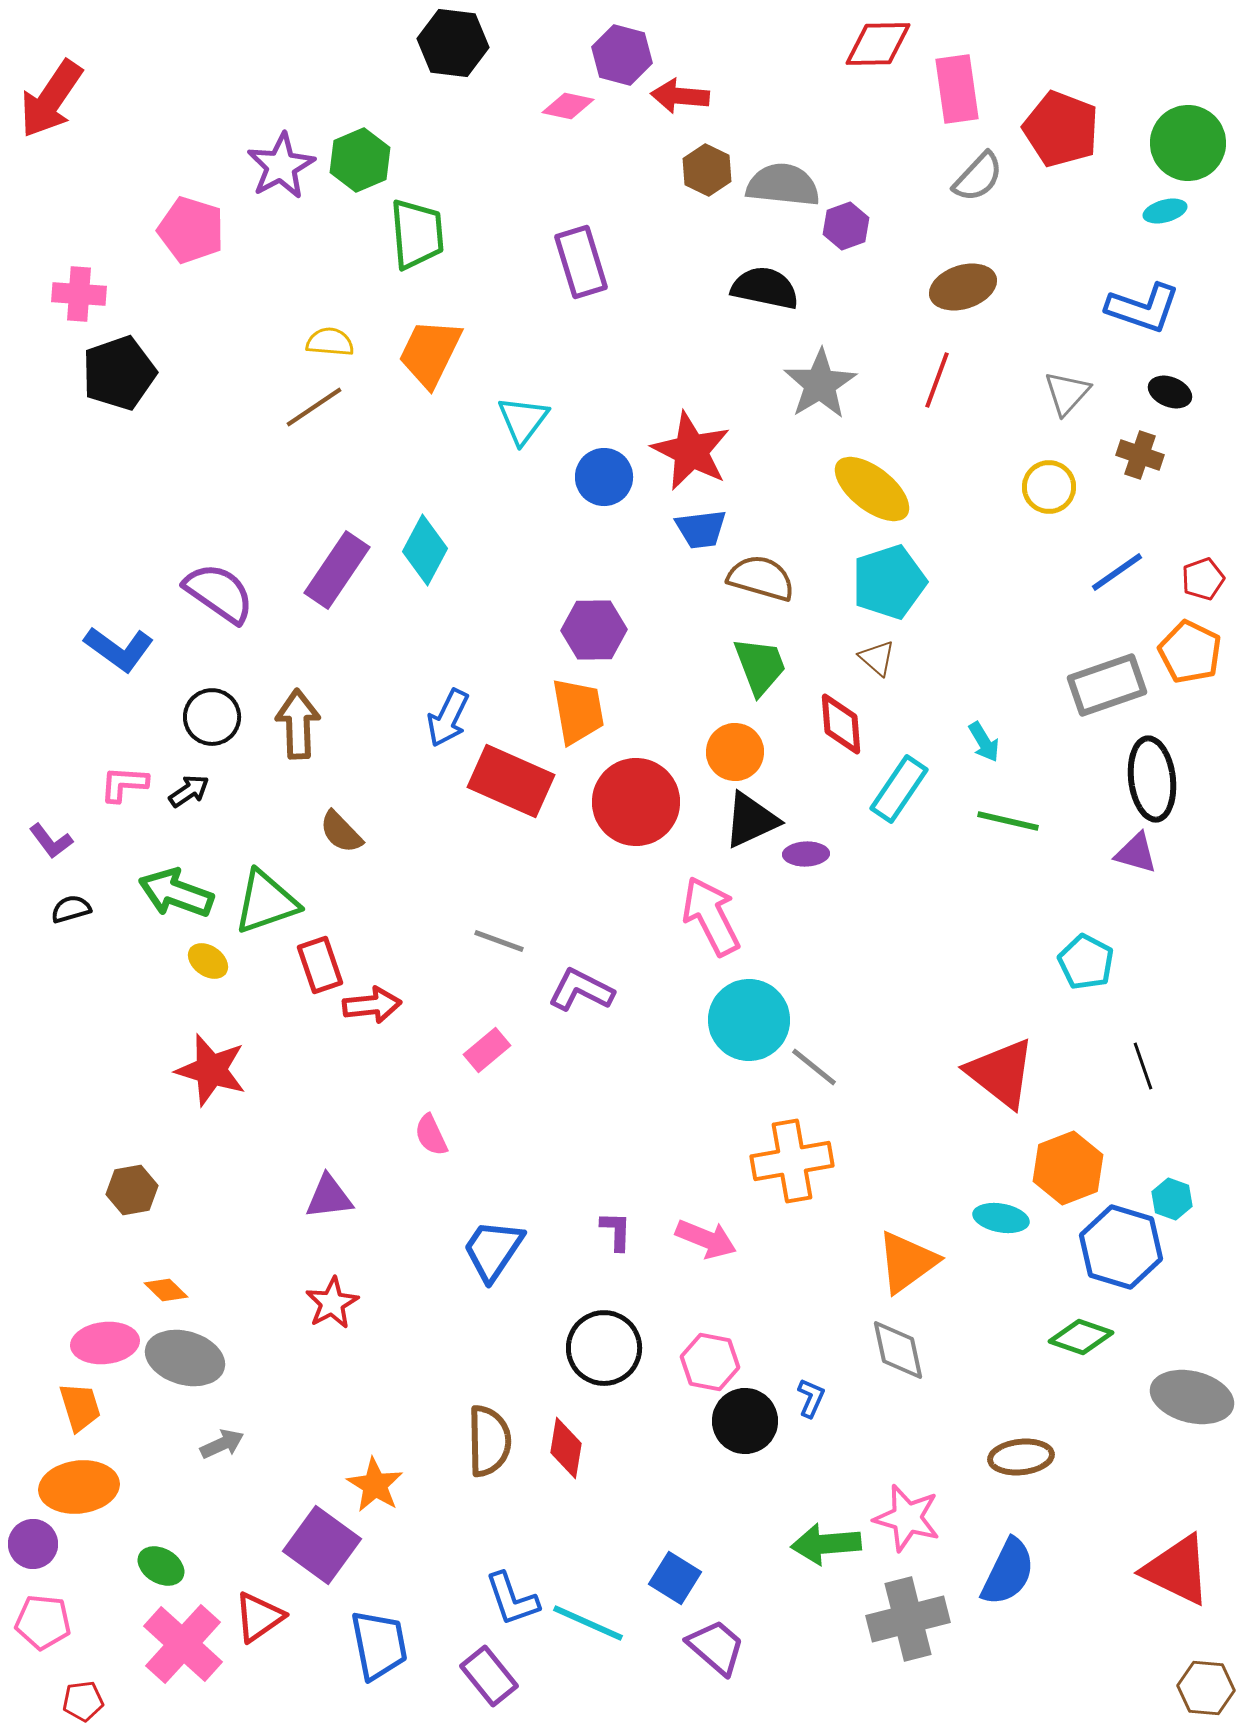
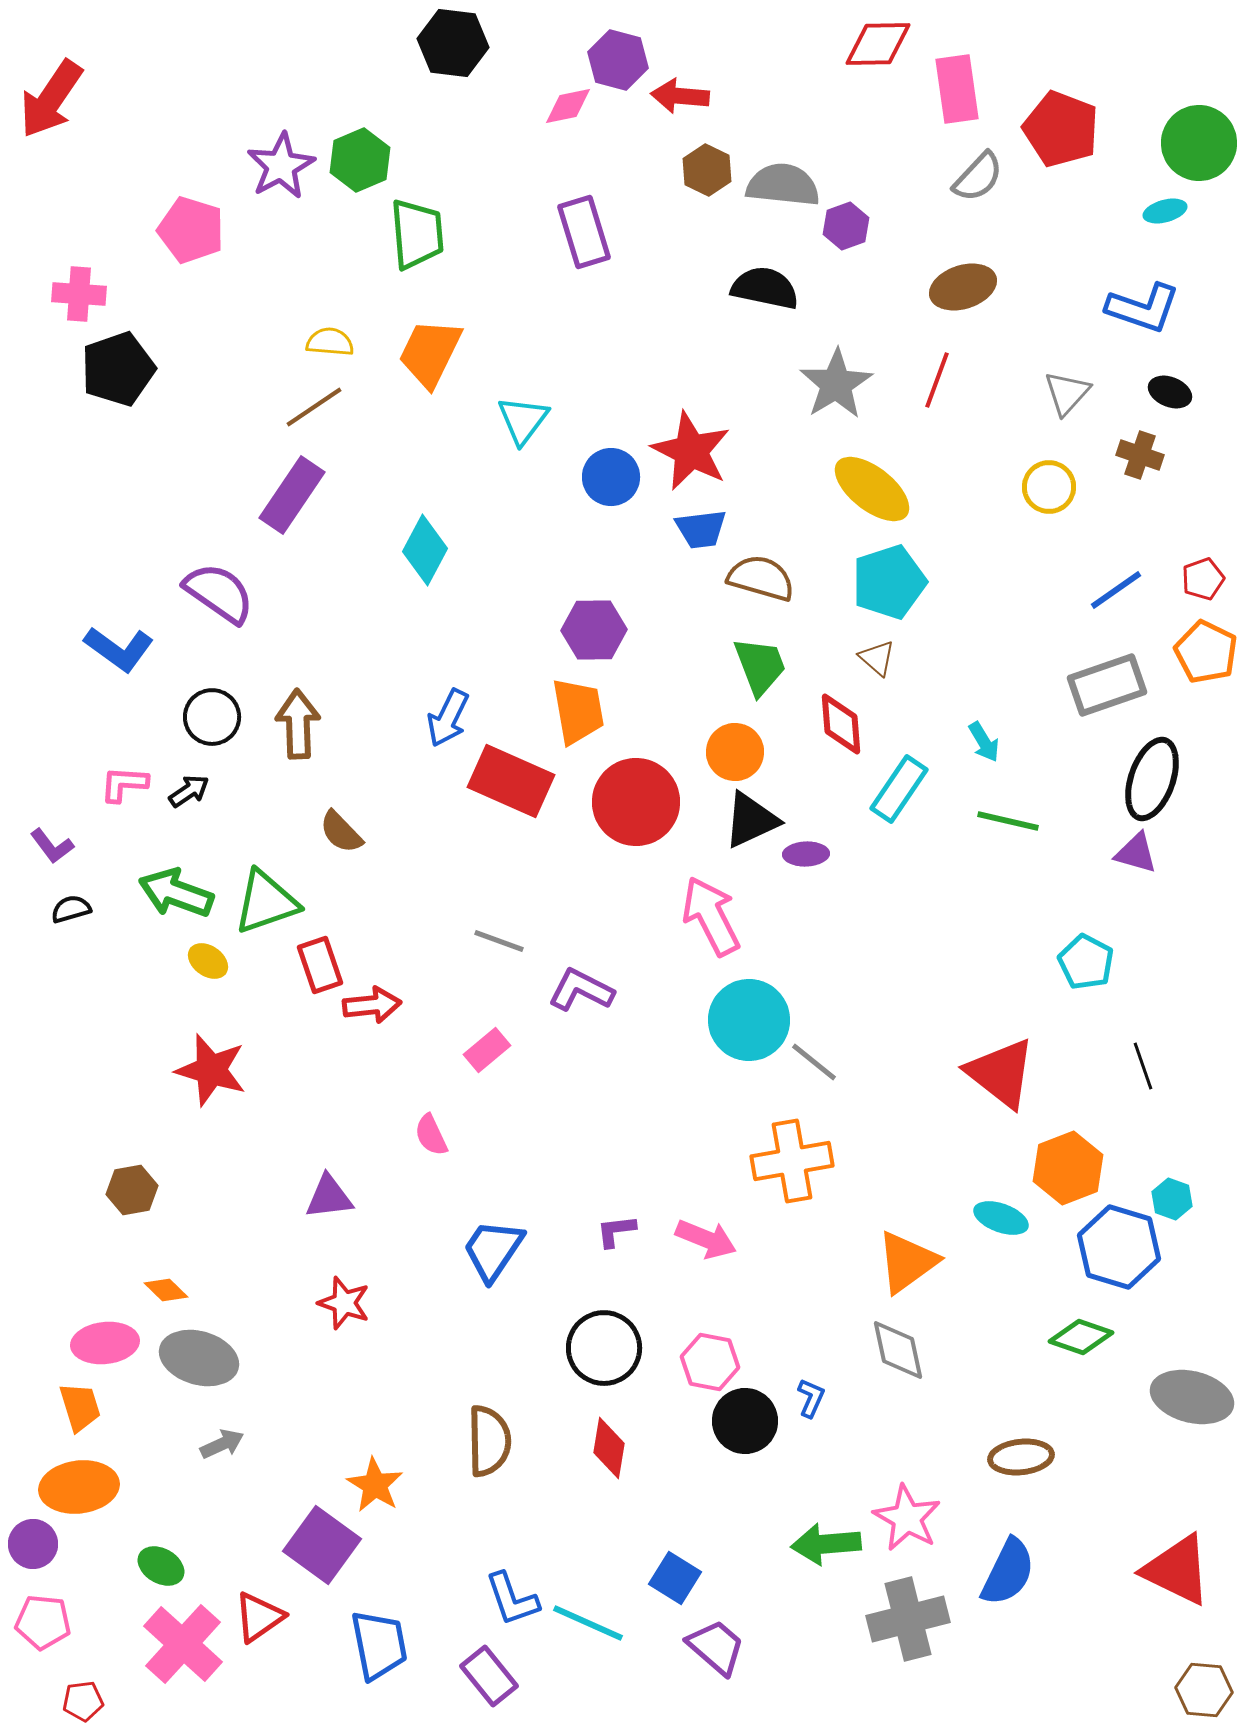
purple hexagon at (622, 55): moved 4 px left, 5 px down
pink diamond at (568, 106): rotated 24 degrees counterclockwise
green circle at (1188, 143): moved 11 px right
purple rectangle at (581, 262): moved 3 px right, 30 px up
black pentagon at (119, 373): moved 1 px left, 4 px up
gray star at (820, 384): moved 16 px right
blue circle at (604, 477): moved 7 px right
purple rectangle at (337, 570): moved 45 px left, 75 px up
blue line at (1117, 572): moved 1 px left, 18 px down
orange pentagon at (1190, 652): moved 16 px right
black ellipse at (1152, 779): rotated 26 degrees clockwise
purple L-shape at (51, 841): moved 1 px right, 5 px down
gray line at (814, 1067): moved 5 px up
cyan ellipse at (1001, 1218): rotated 10 degrees clockwise
purple L-shape at (616, 1231): rotated 99 degrees counterclockwise
blue hexagon at (1121, 1247): moved 2 px left
red star at (332, 1303): moved 12 px right; rotated 24 degrees counterclockwise
gray ellipse at (185, 1358): moved 14 px right
red diamond at (566, 1448): moved 43 px right
pink star at (907, 1518): rotated 14 degrees clockwise
brown hexagon at (1206, 1688): moved 2 px left, 2 px down
